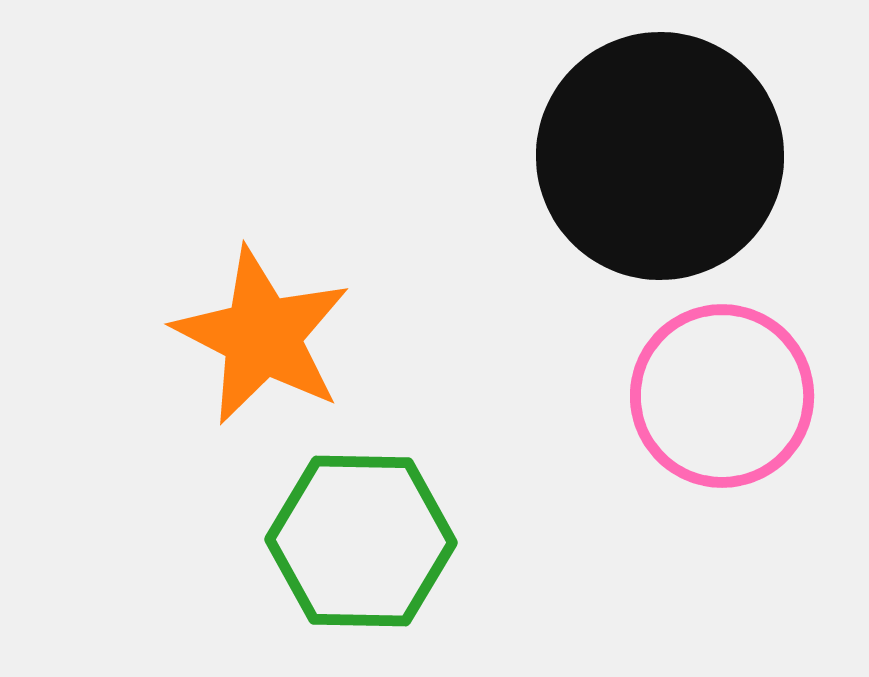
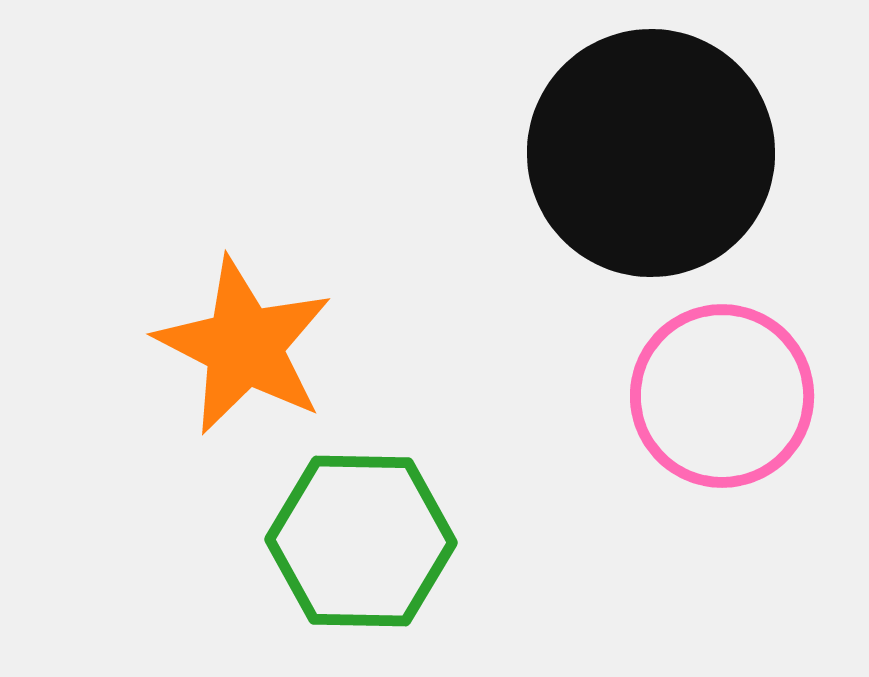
black circle: moved 9 px left, 3 px up
orange star: moved 18 px left, 10 px down
